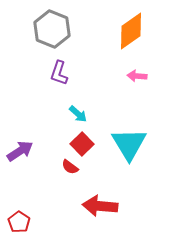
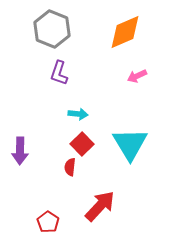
orange diamond: moved 6 px left, 1 px down; rotated 12 degrees clockwise
pink arrow: rotated 30 degrees counterclockwise
cyan arrow: rotated 36 degrees counterclockwise
cyan triangle: moved 1 px right
purple arrow: rotated 124 degrees clockwise
red semicircle: rotated 60 degrees clockwise
red arrow: rotated 128 degrees clockwise
red pentagon: moved 29 px right
